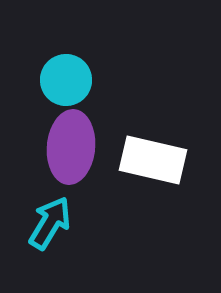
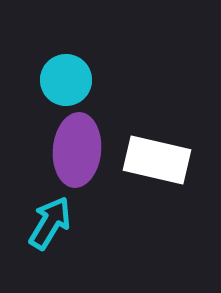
purple ellipse: moved 6 px right, 3 px down
white rectangle: moved 4 px right
